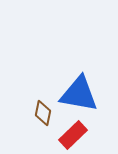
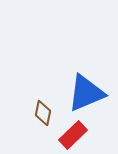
blue triangle: moved 7 px right, 1 px up; rotated 33 degrees counterclockwise
